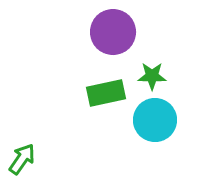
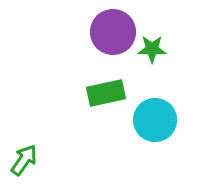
green star: moved 27 px up
green arrow: moved 2 px right, 1 px down
